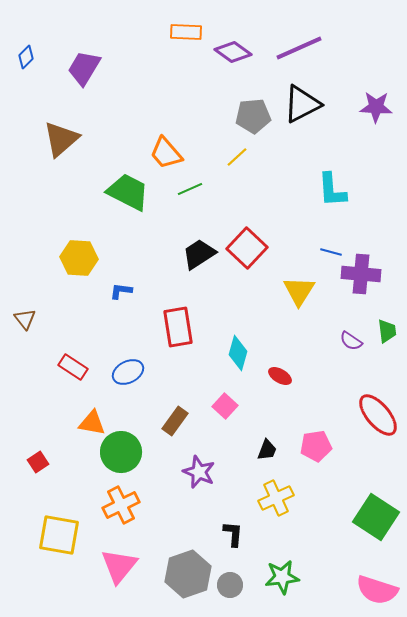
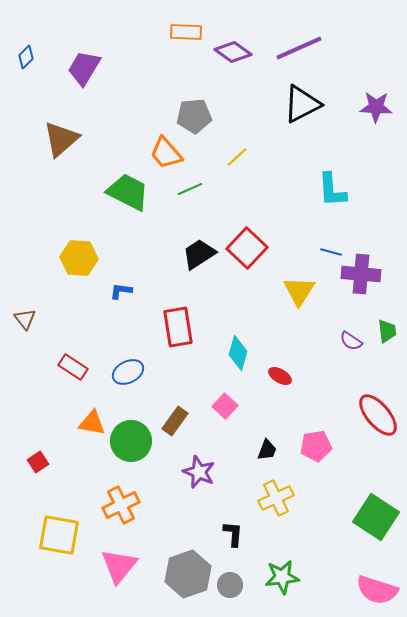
gray pentagon at (253, 116): moved 59 px left
green circle at (121, 452): moved 10 px right, 11 px up
